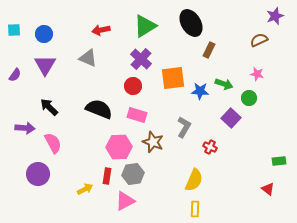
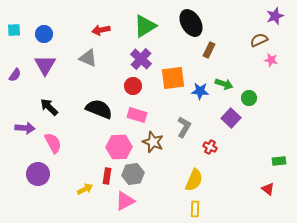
pink star: moved 14 px right, 14 px up
